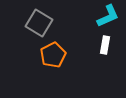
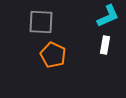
gray square: moved 2 px right, 1 px up; rotated 28 degrees counterclockwise
orange pentagon: rotated 20 degrees counterclockwise
